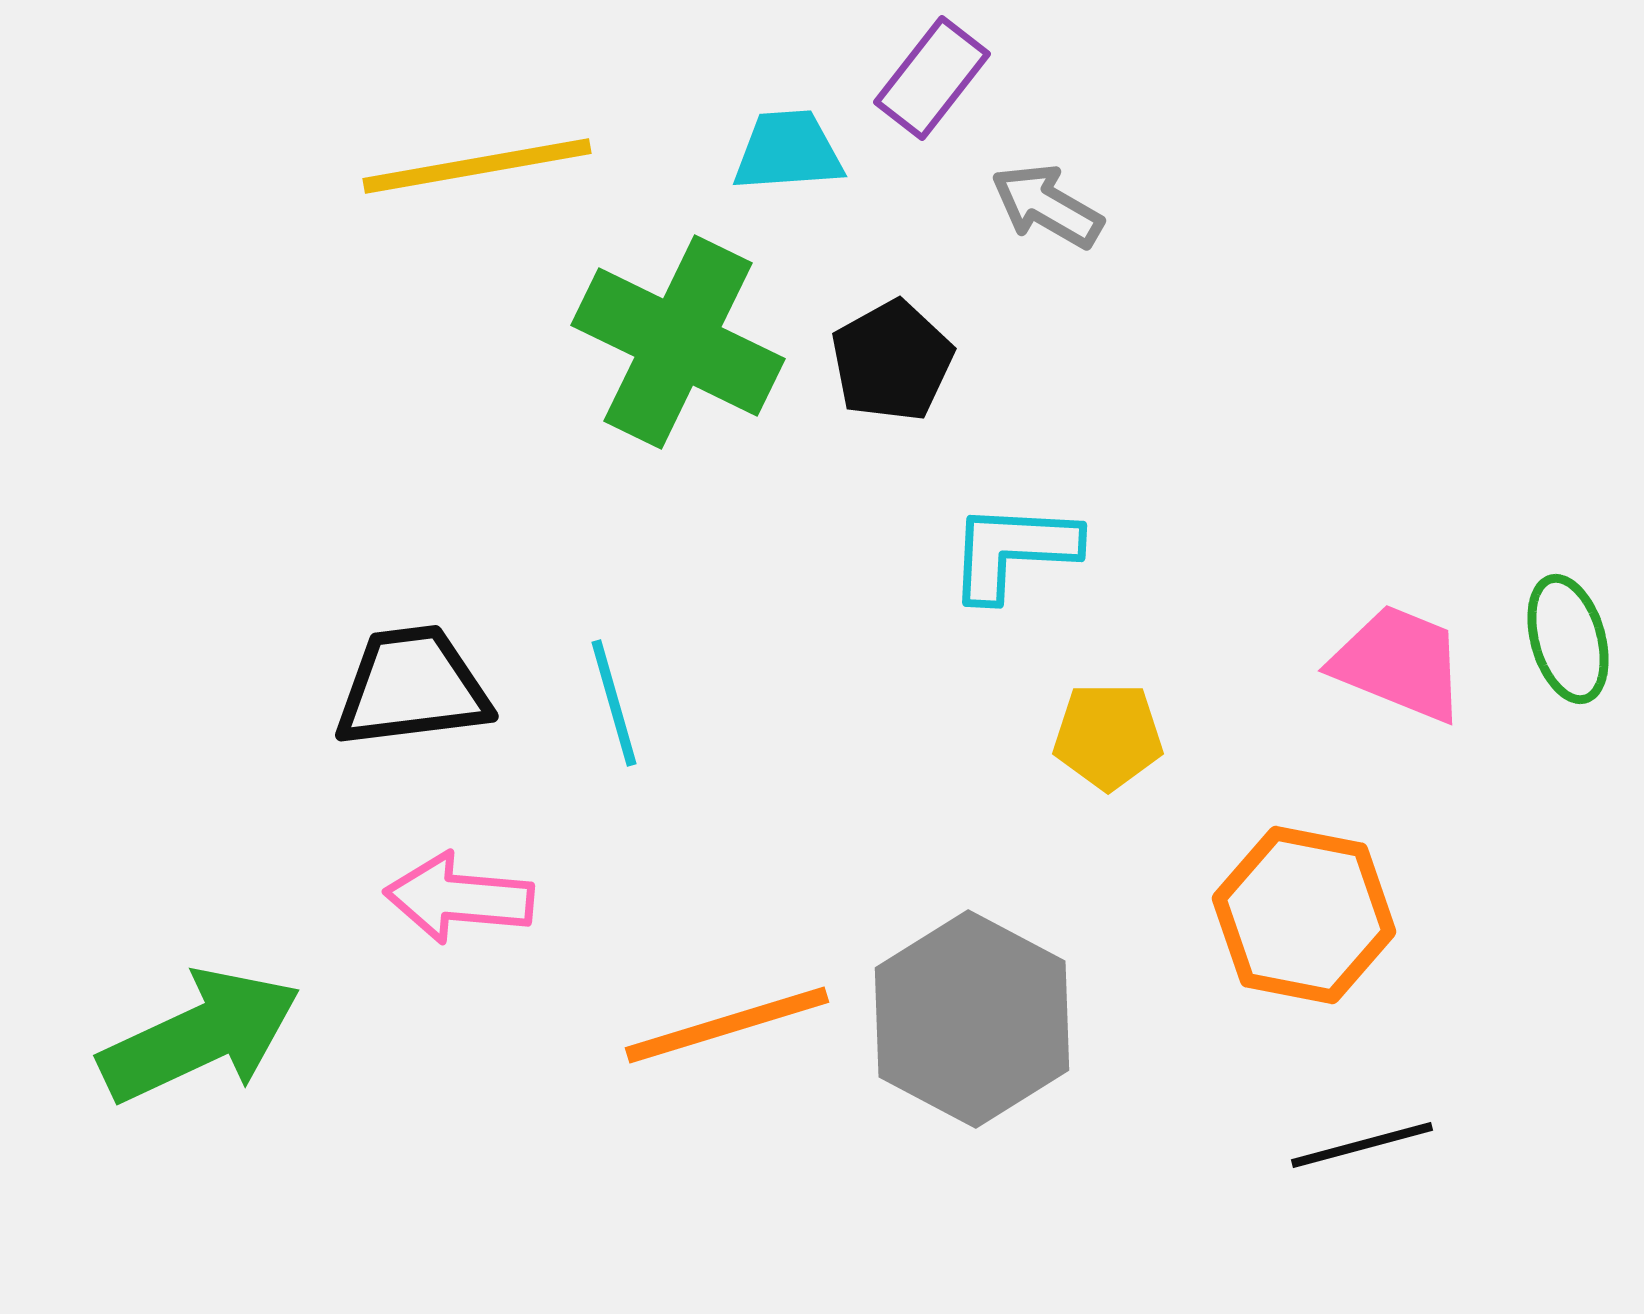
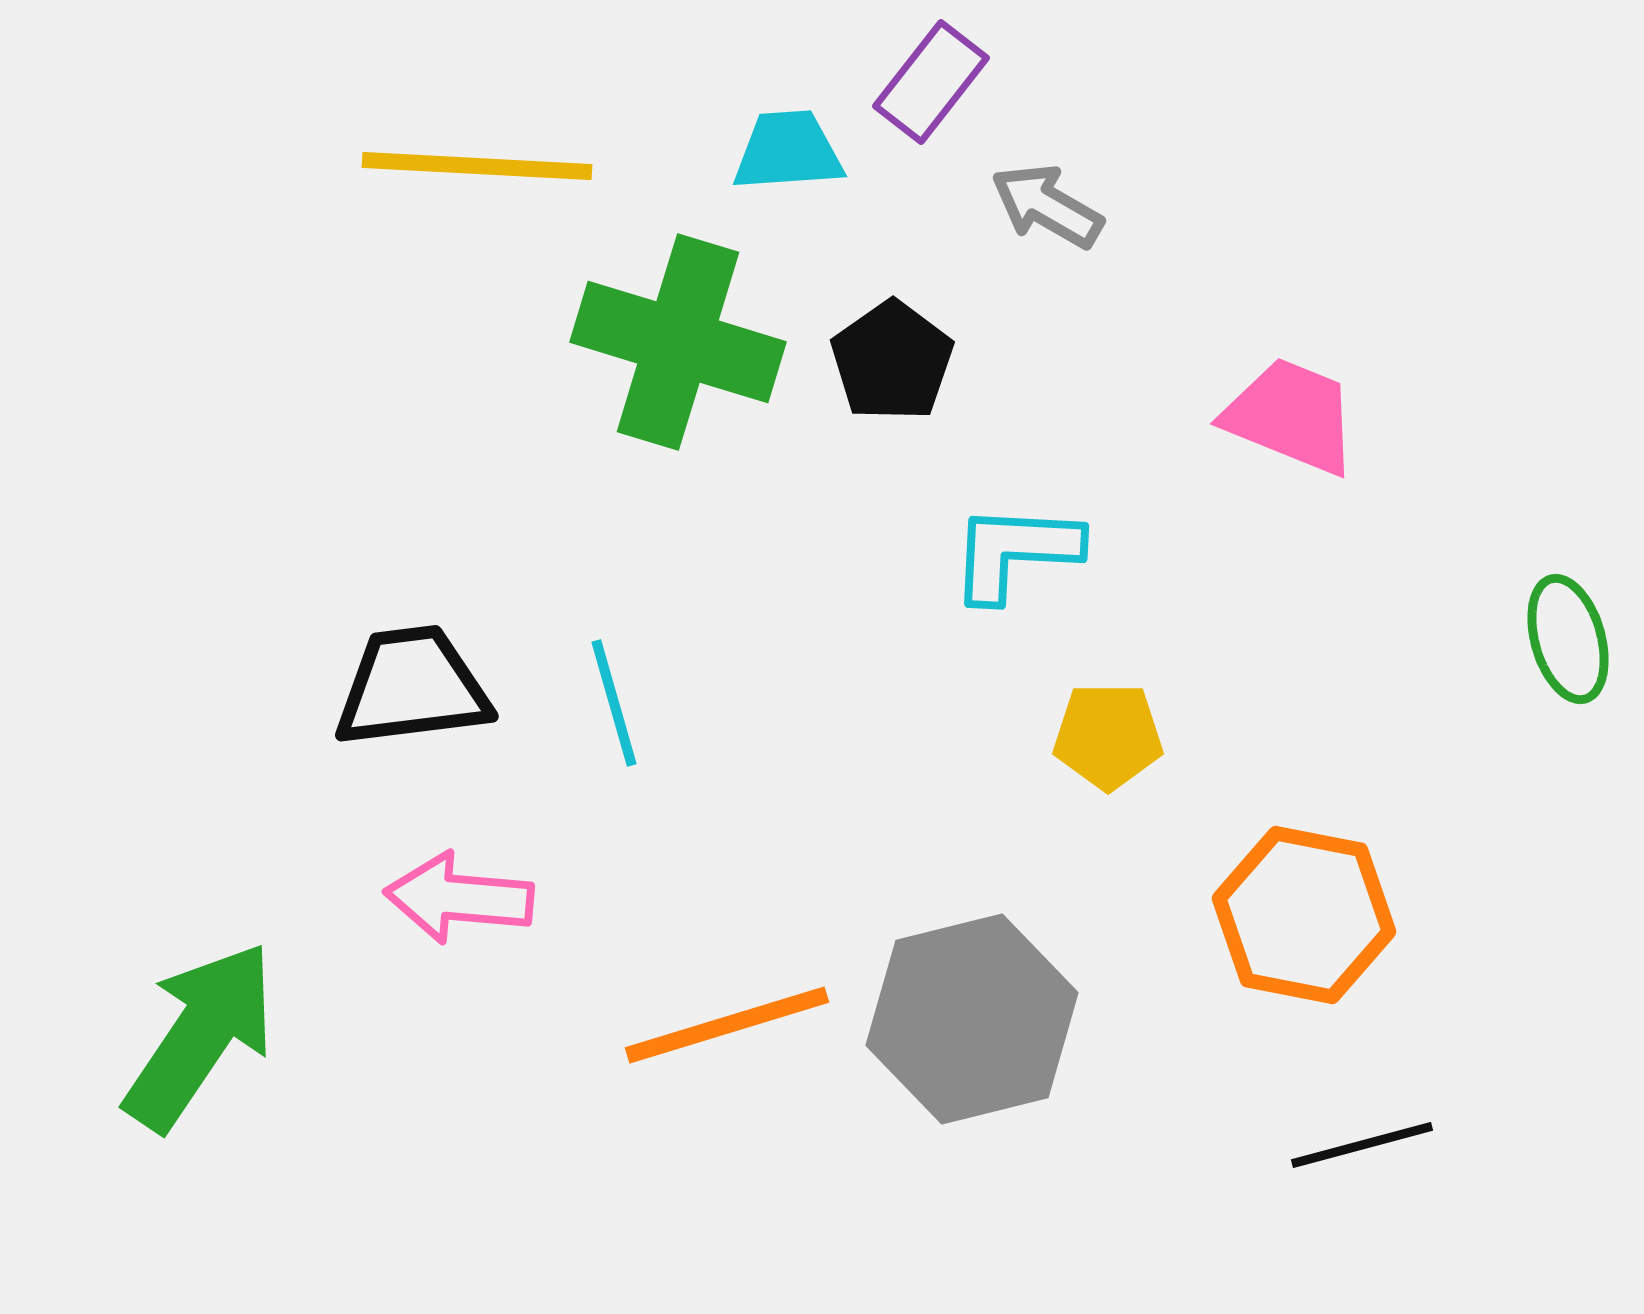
purple rectangle: moved 1 px left, 4 px down
yellow line: rotated 13 degrees clockwise
green cross: rotated 9 degrees counterclockwise
black pentagon: rotated 6 degrees counterclockwise
cyan L-shape: moved 2 px right, 1 px down
pink trapezoid: moved 108 px left, 247 px up
gray hexagon: rotated 18 degrees clockwise
green arrow: rotated 31 degrees counterclockwise
